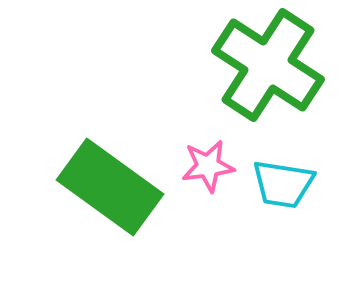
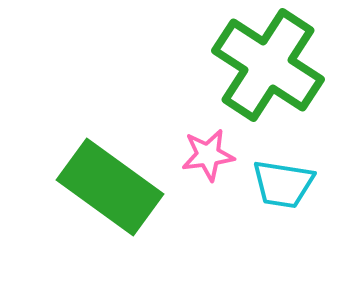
pink star: moved 11 px up
